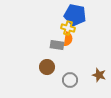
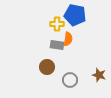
yellow cross: moved 11 px left, 4 px up; rotated 16 degrees counterclockwise
